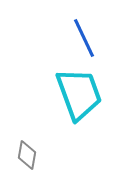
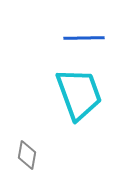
blue line: rotated 66 degrees counterclockwise
